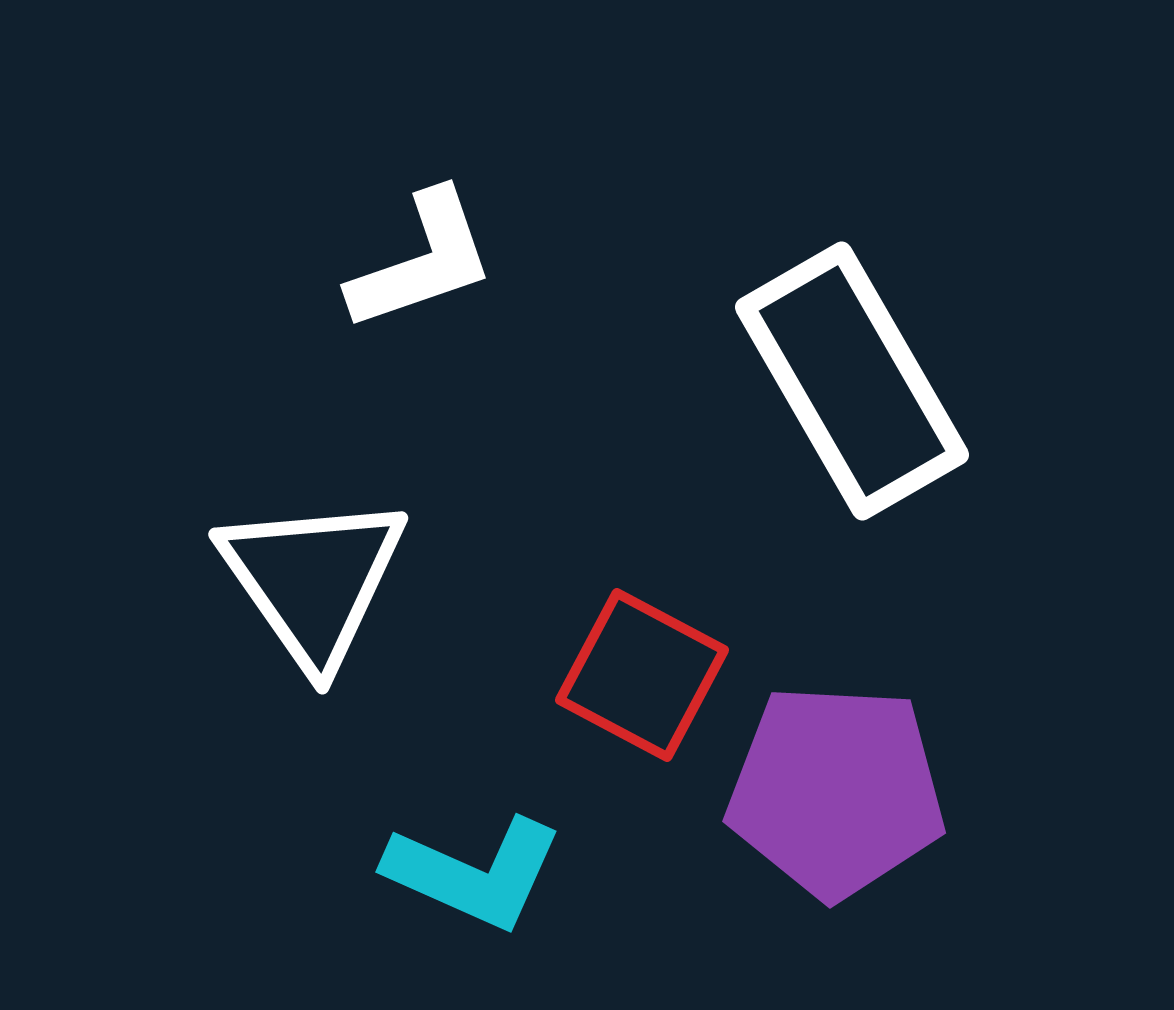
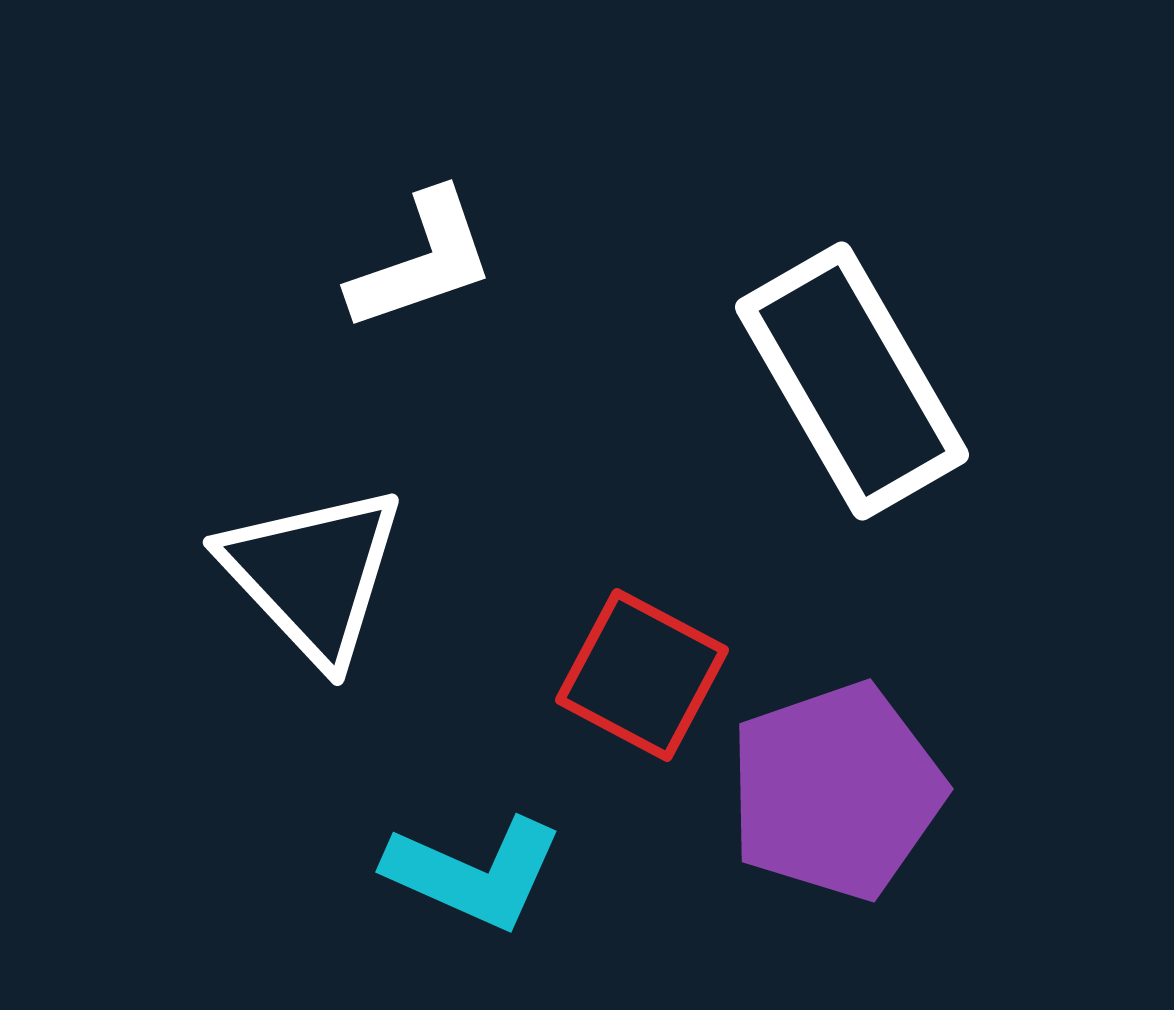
white triangle: moved 6 px up; rotated 8 degrees counterclockwise
purple pentagon: rotated 22 degrees counterclockwise
